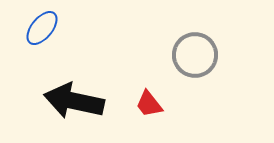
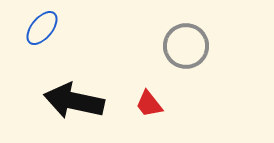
gray circle: moved 9 px left, 9 px up
